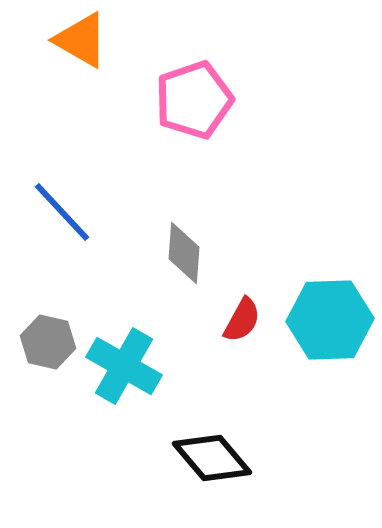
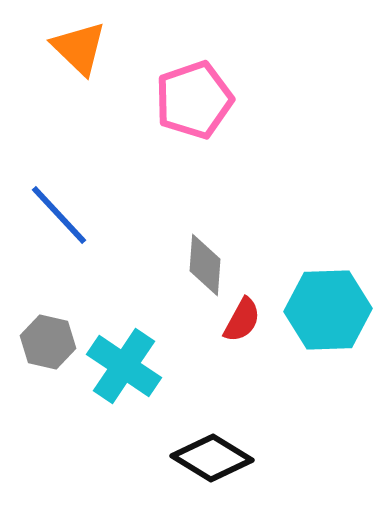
orange triangle: moved 2 px left, 8 px down; rotated 14 degrees clockwise
blue line: moved 3 px left, 3 px down
gray diamond: moved 21 px right, 12 px down
cyan hexagon: moved 2 px left, 10 px up
cyan cross: rotated 4 degrees clockwise
black diamond: rotated 18 degrees counterclockwise
